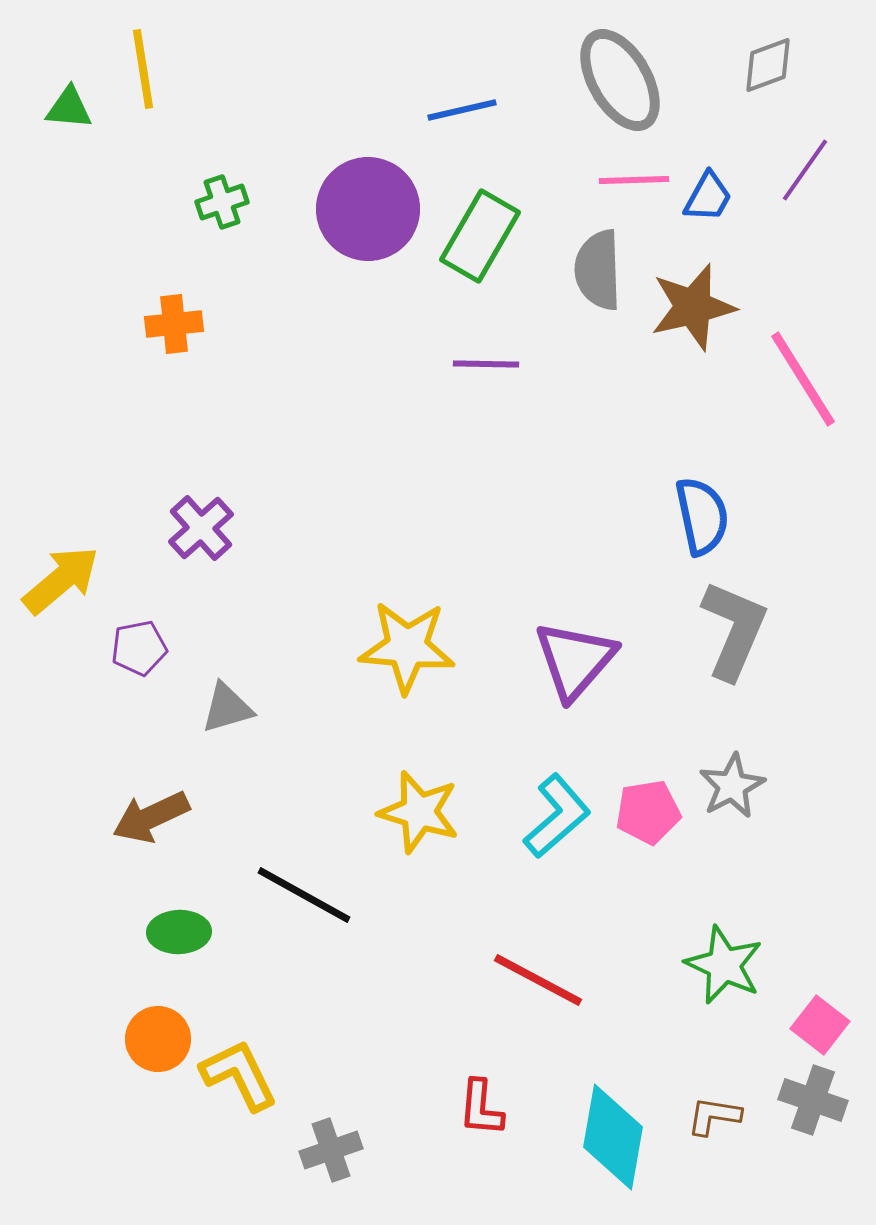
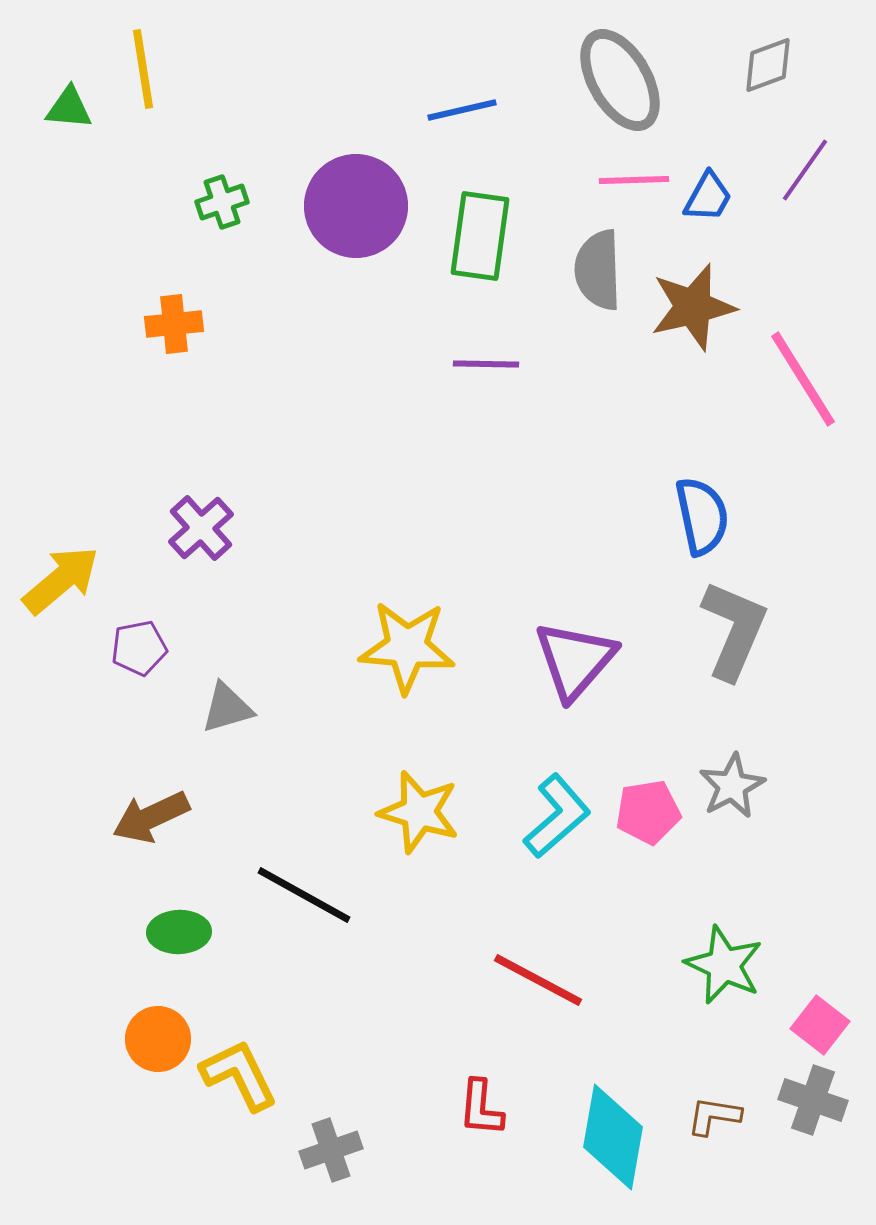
purple circle at (368, 209): moved 12 px left, 3 px up
green rectangle at (480, 236): rotated 22 degrees counterclockwise
